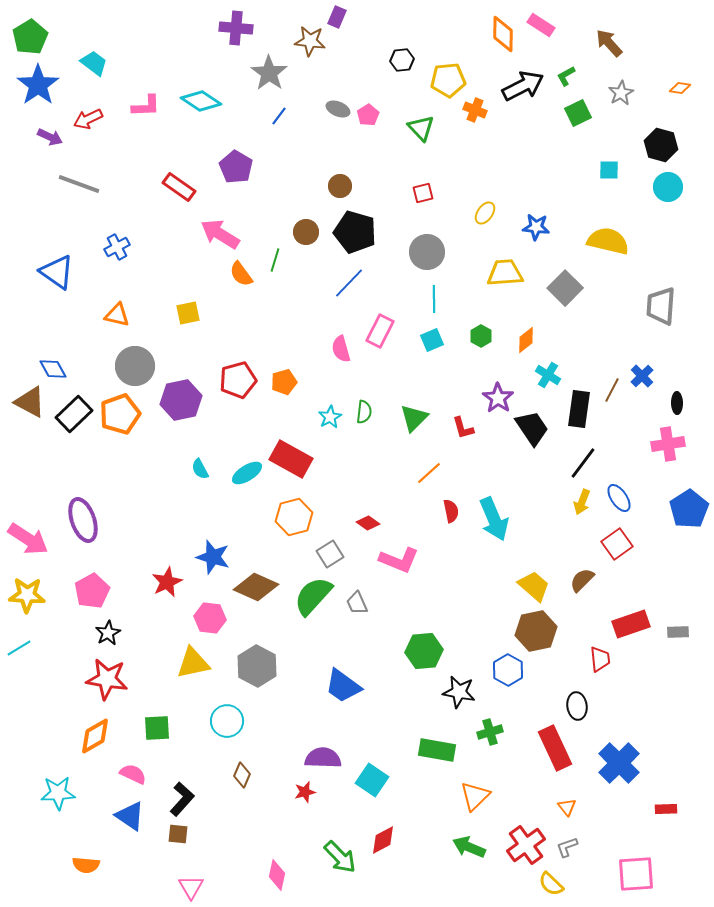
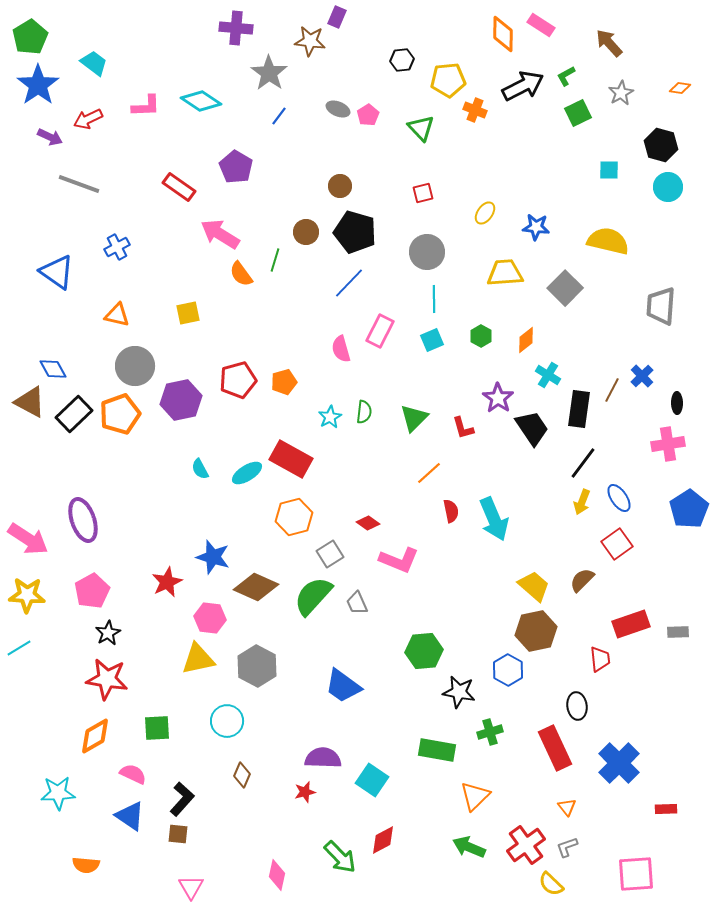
yellow triangle at (193, 663): moved 5 px right, 4 px up
